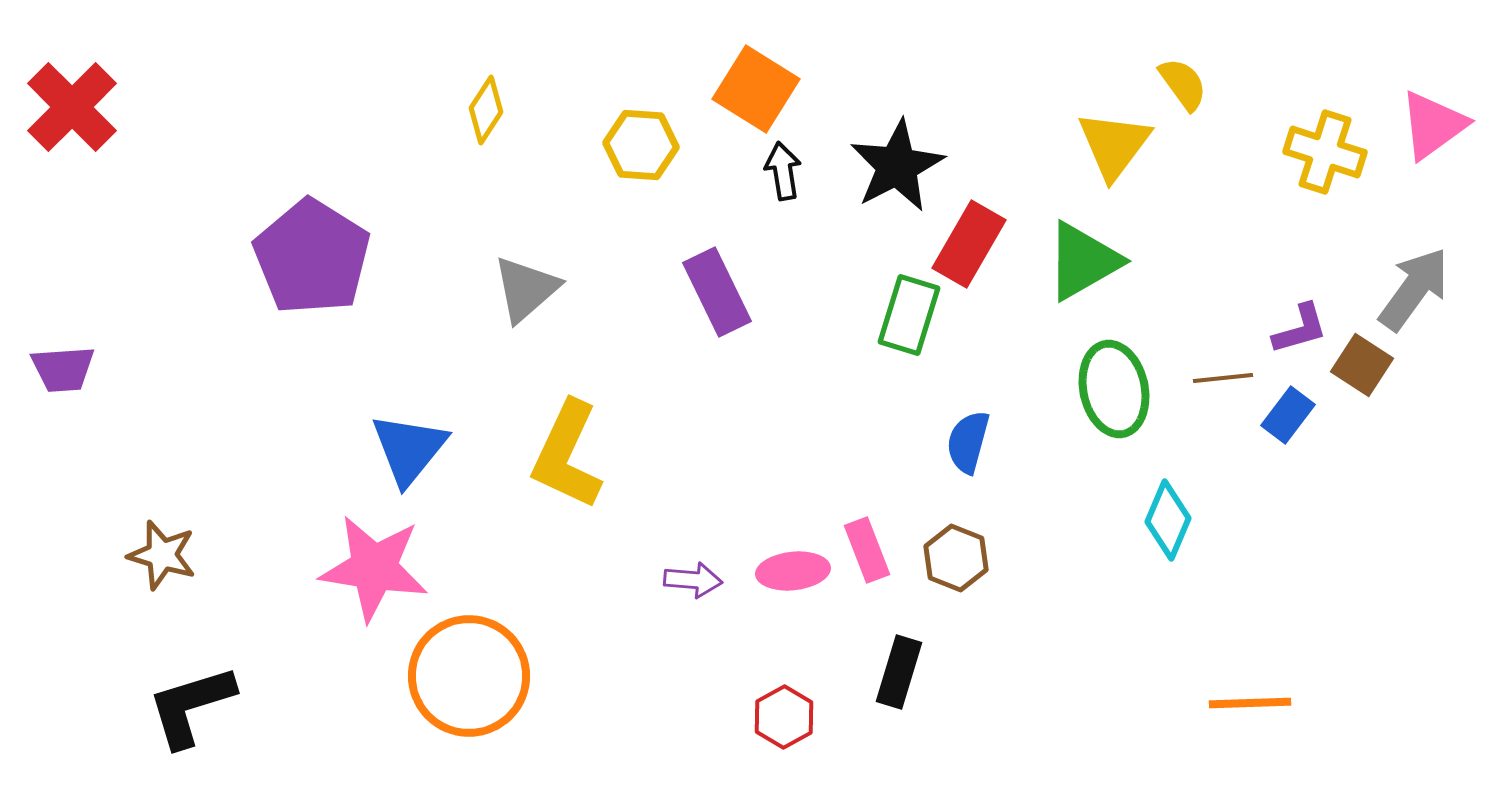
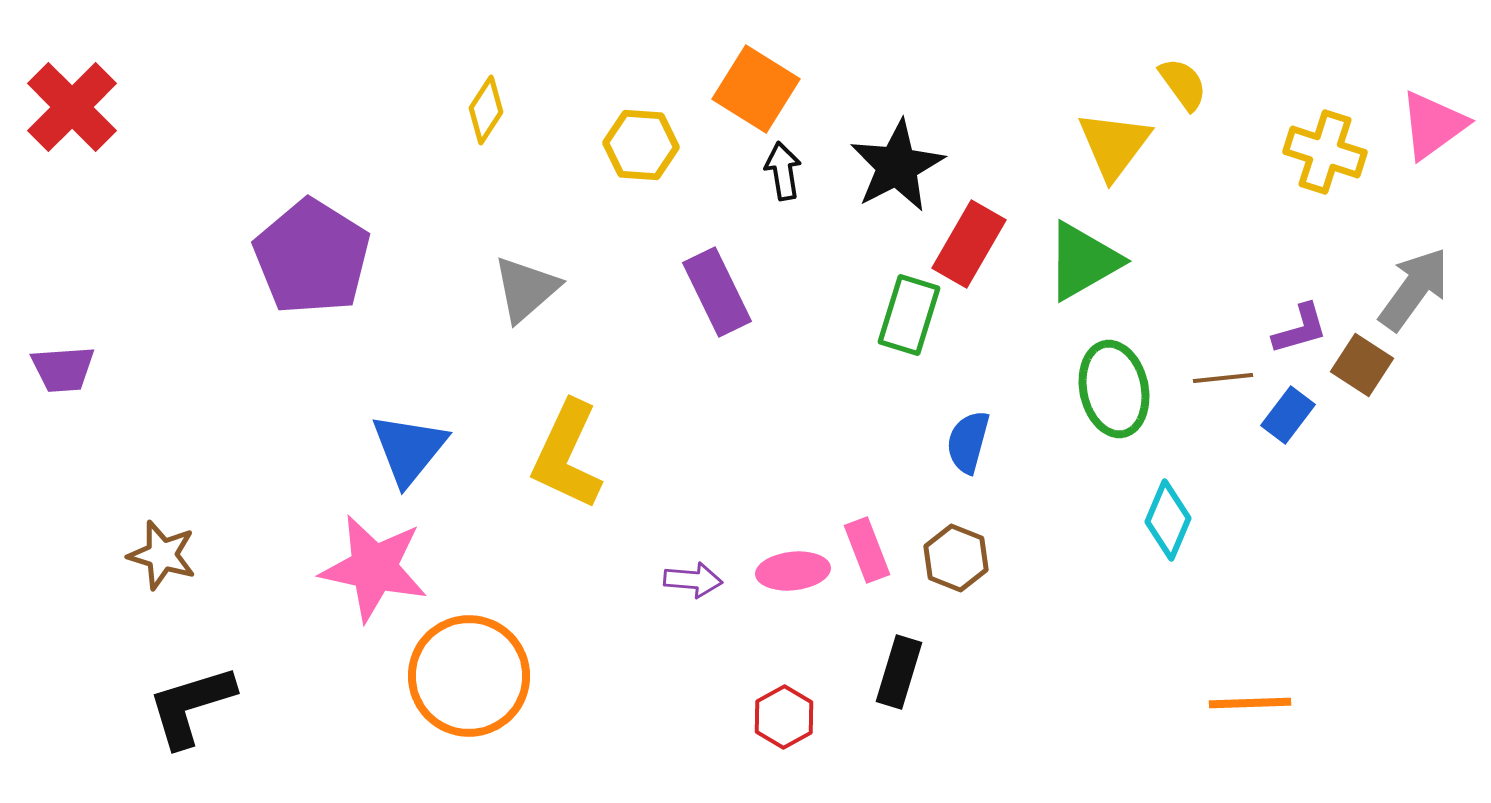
pink star: rotated 3 degrees clockwise
